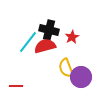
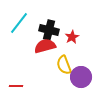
cyan line: moved 9 px left, 19 px up
yellow semicircle: moved 2 px left, 3 px up
